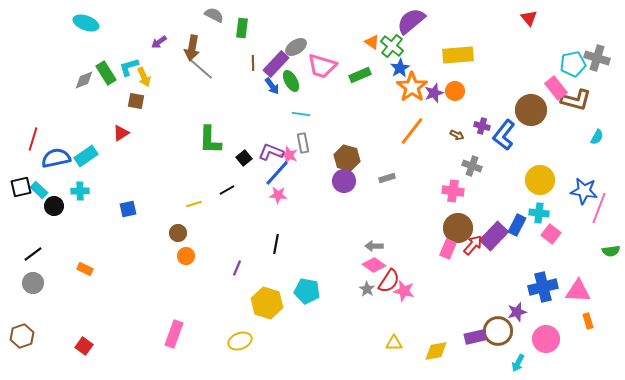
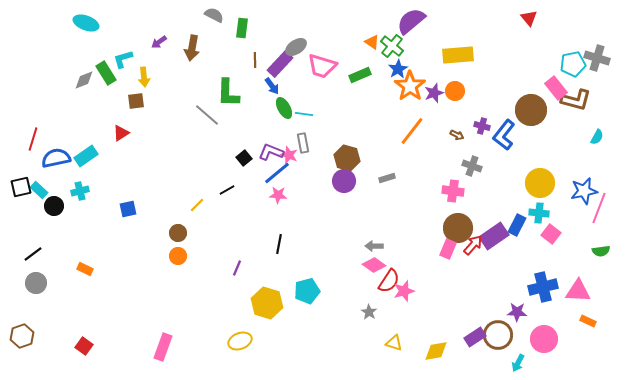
brown line at (253, 63): moved 2 px right, 3 px up
purple rectangle at (276, 64): moved 4 px right
cyan L-shape at (129, 67): moved 6 px left, 8 px up
blue star at (400, 68): moved 2 px left, 1 px down
gray line at (201, 69): moved 6 px right, 46 px down
yellow arrow at (144, 77): rotated 18 degrees clockwise
green ellipse at (291, 81): moved 7 px left, 27 px down
orange star at (412, 87): moved 2 px left, 1 px up
brown square at (136, 101): rotated 18 degrees counterclockwise
cyan line at (301, 114): moved 3 px right
green L-shape at (210, 140): moved 18 px right, 47 px up
blue line at (277, 173): rotated 8 degrees clockwise
yellow circle at (540, 180): moved 3 px down
cyan cross at (80, 191): rotated 12 degrees counterclockwise
blue star at (584, 191): rotated 20 degrees counterclockwise
yellow line at (194, 204): moved 3 px right, 1 px down; rotated 28 degrees counterclockwise
purple rectangle at (494, 236): rotated 12 degrees clockwise
black line at (276, 244): moved 3 px right
green semicircle at (611, 251): moved 10 px left
orange circle at (186, 256): moved 8 px left
gray circle at (33, 283): moved 3 px right
gray star at (367, 289): moved 2 px right, 23 px down
cyan pentagon at (307, 291): rotated 25 degrees counterclockwise
pink star at (404, 291): rotated 30 degrees counterclockwise
purple star at (517, 312): rotated 18 degrees clockwise
orange rectangle at (588, 321): rotated 49 degrees counterclockwise
brown circle at (498, 331): moved 4 px down
pink rectangle at (174, 334): moved 11 px left, 13 px down
purple rectangle at (475, 337): rotated 20 degrees counterclockwise
pink circle at (546, 339): moved 2 px left
yellow triangle at (394, 343): rotated 18 degrees clockwise
